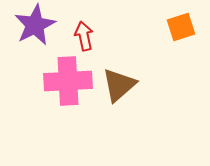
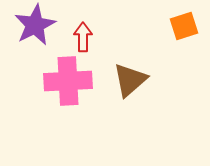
orange square: moved 3 px right, 1 px up
red arrow: moved 1 px left, 1 px down; rotated 12 degrees clockwise
brown triangle: moved 11 px right, 5 px up
